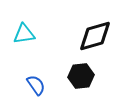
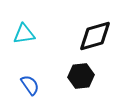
blue semicircle: moved 6 px left
